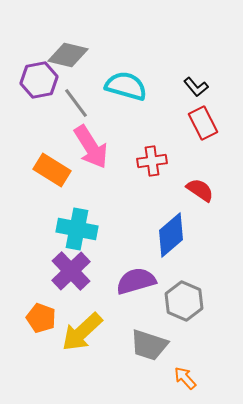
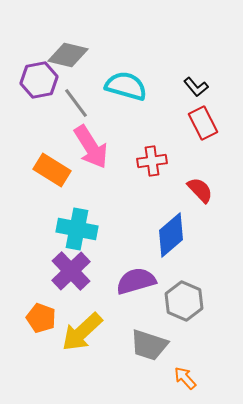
red semicircle: rotated 12 degrees clockwise
